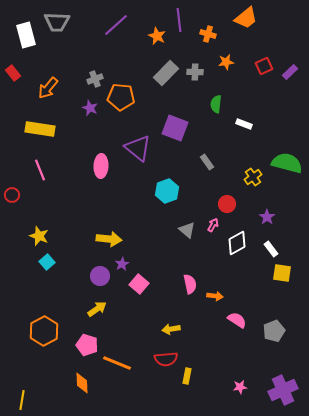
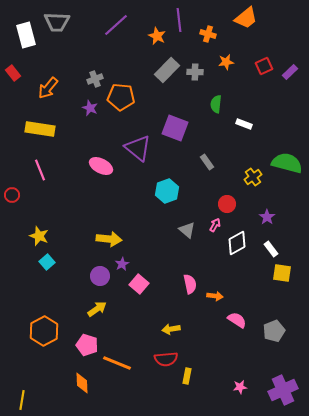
gray rectangle at (166, 73): moved 1 px right, 3 px up
pink ellipse at (101, 166): rotated 65 degrees counterclockwise
pink arrow at (213, 225): moved 2 px right
